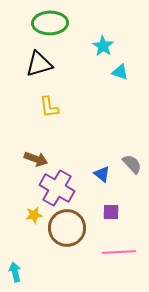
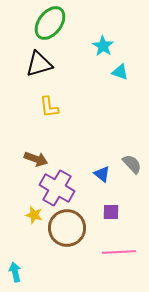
green ellipse: rotated 52 degrees counterclockwise
yellow star: rotated 24 degrees clockwise
